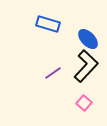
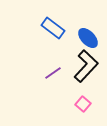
blue rectangle: moved 5 px right, 4 px down; rotated 20 degrees clockwise
blue ellipse: moved 1 px up
pink square: moved 1 px left, 1 px down
